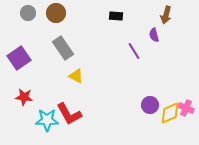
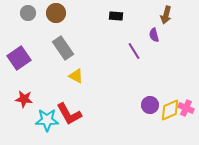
red star: moved 2 px down
yellow diamond: moved 3 px up
